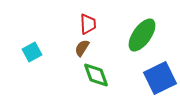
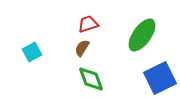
red trapezoid: rotated 105 degrees counterclockwise
green diamond: moved 5 px left, 4 px down
